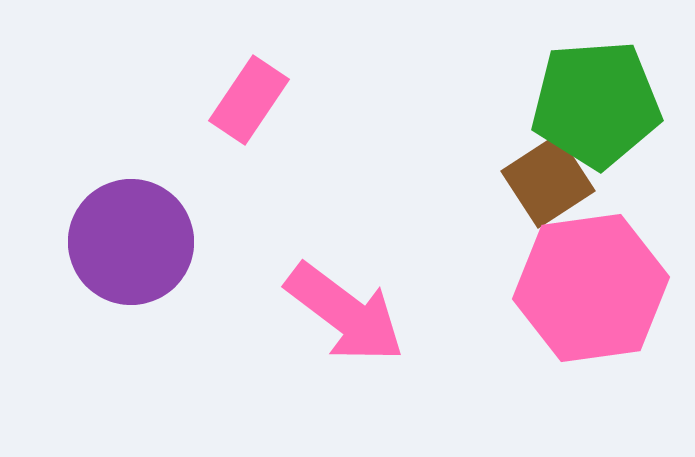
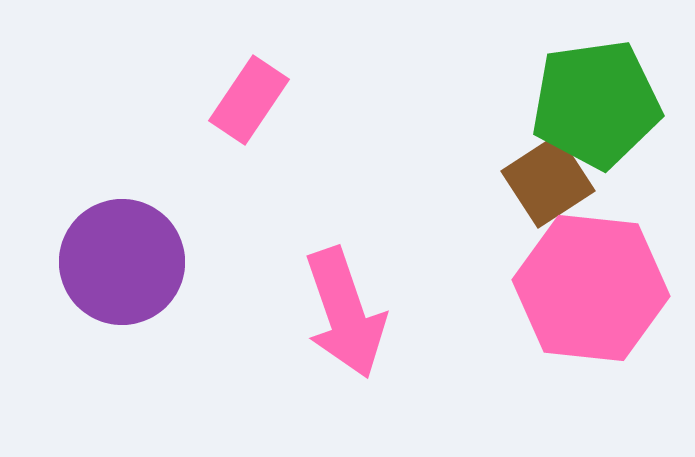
green pentagon: rotated 4 degrees counterclockwise
purple circle: moved 9 px left, 20 px down
pink hexagon: rotated 14 degrees clockwise
pink arrow: rotated 34 degrees clockwise
